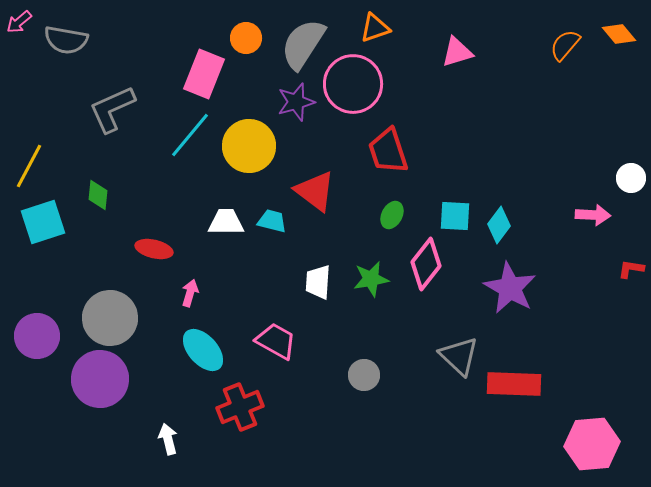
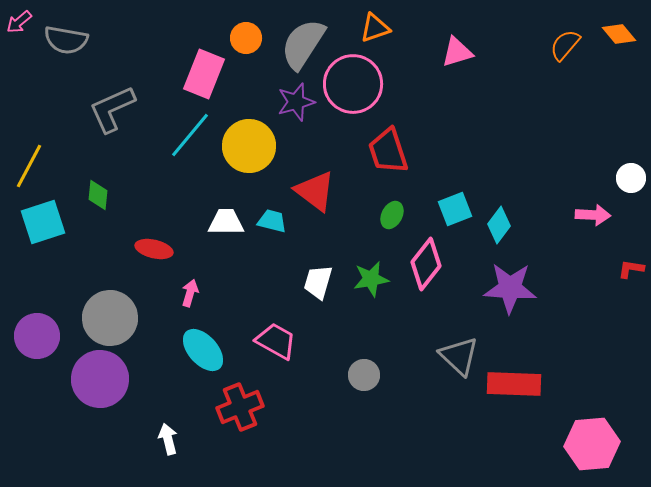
cyan square at (455, 216): moved 7 px up; rotated 24 degrees counterclockwise
white trapezoid at (318, 282): rotated 12 degrees clockwise
purple star at (510, 288): rotated 26 degrees counterclockwise
